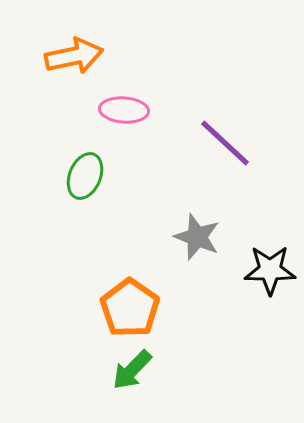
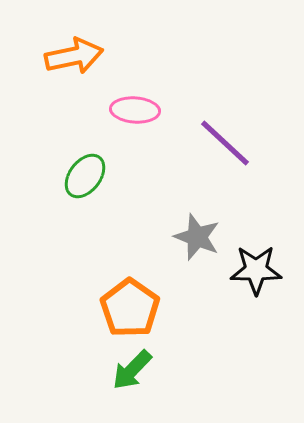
pink ellipse: moved 11 px right
green ellipse: rotated 15 degrees clockwise
black star: moved 14 px left
